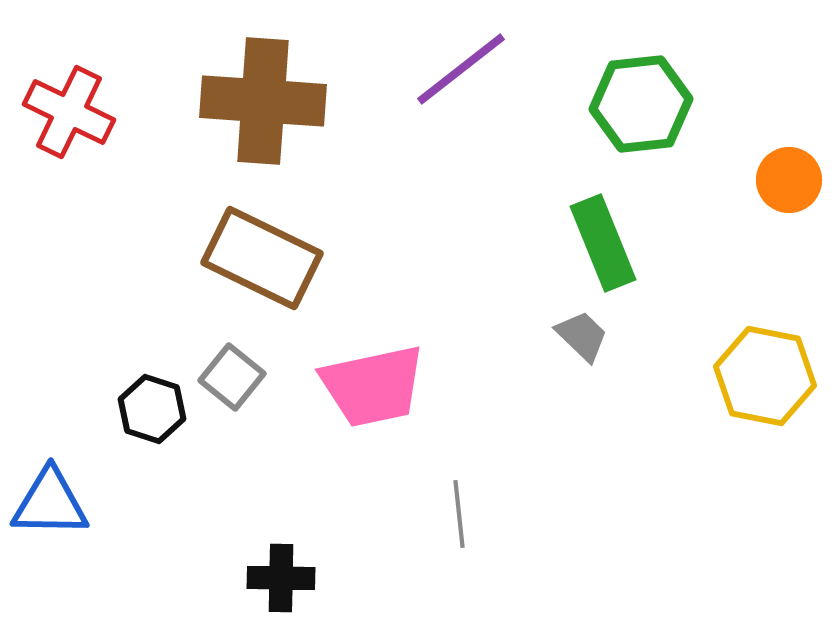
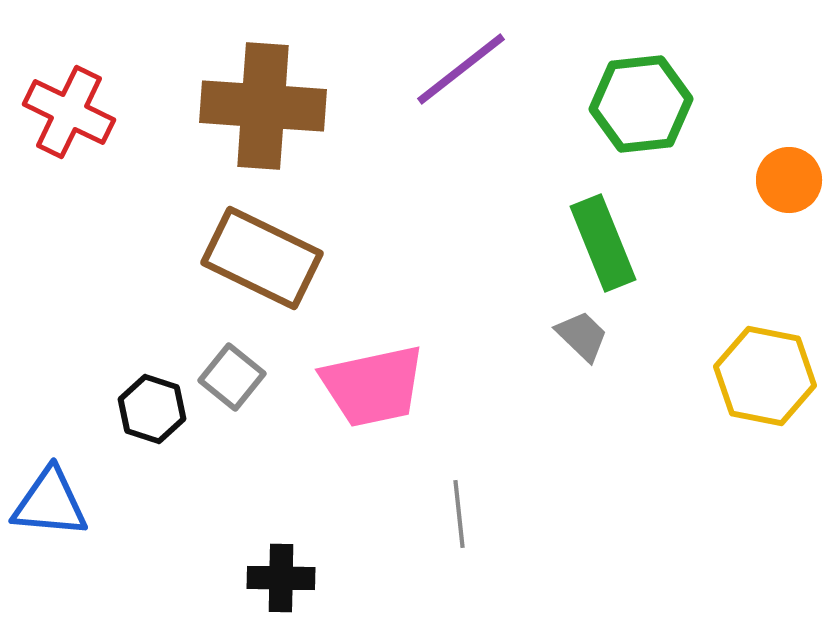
brown cross: moved 5 px down
blue triangle: rotated 4 degrees clockwise
